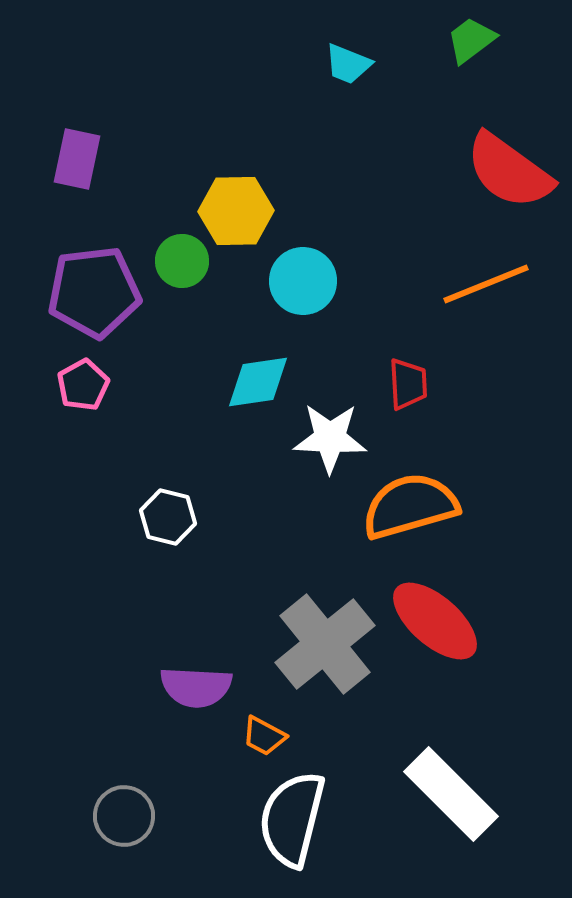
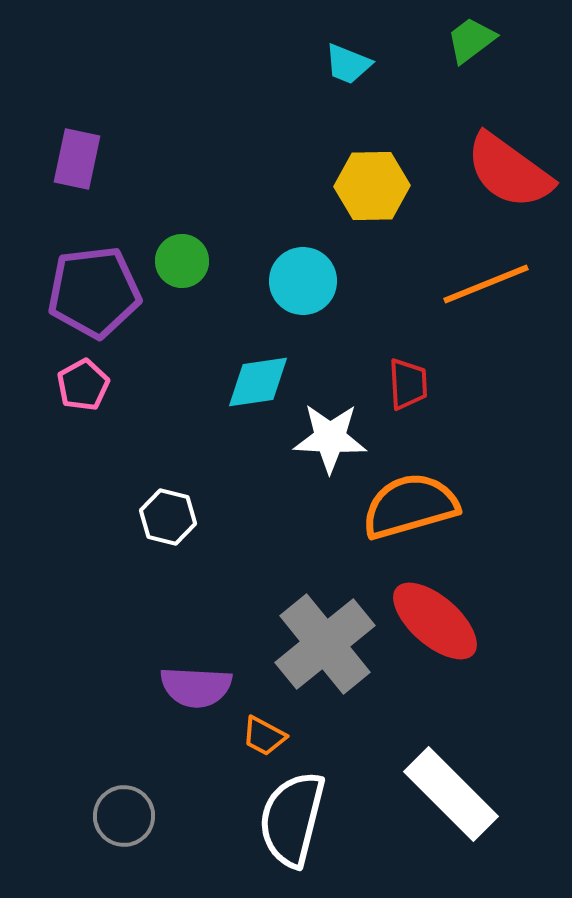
yellow hexagon: moved 136 px right, 25 px up
